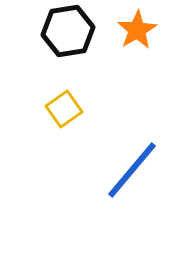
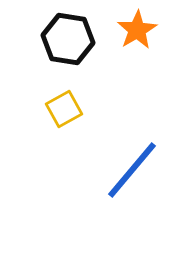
black hexagon: moved 8 px down; rotated 18 degrees clockwise
yellow square: rotated 6 degrees clockwise
